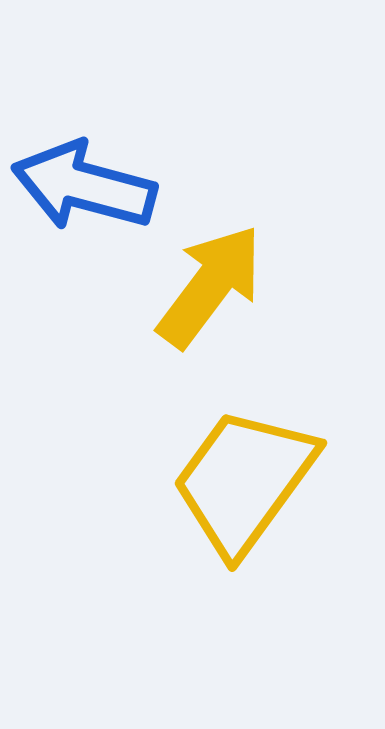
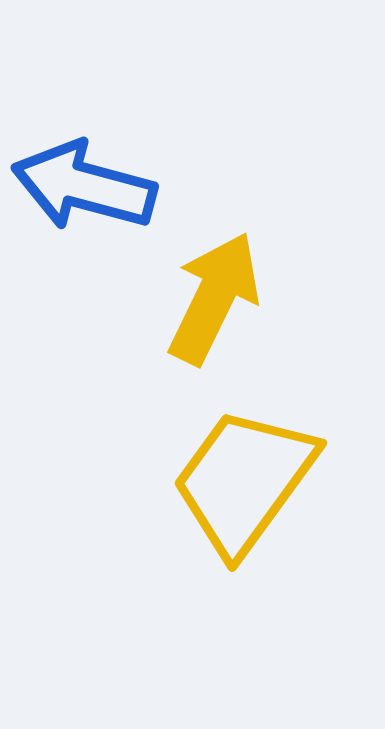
yellow arrow: moved 4 px right, 12 px down; rotated 11 degrees counterclockwise
